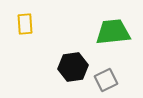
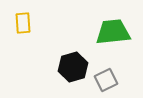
yellow rectangle: moved 2 px left, 1 px up
black hexagon: rotated 8 degrees counterclockwise
